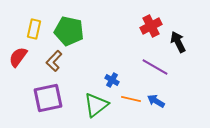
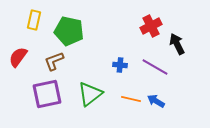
yellow rectangle: moved 9 px up
black arrow: moved 1 px left, 2 px down
brown L-shape: rotated 25 degrees clockwise
blue cross: moved 8 px right, 15 px up; rotated 24 degrees counterclockwise
purple square: moved 1 px left, 4 px up
green triangle: moved 6 px left, 11 px up
